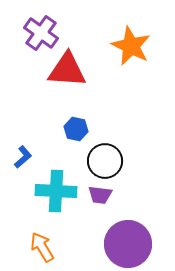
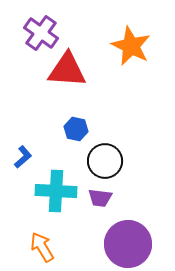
purple trapezoid: moved 3 px down
